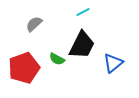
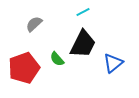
black trapezoid: moved 1 px right, 1 px up
green semicircle: rotated 21 degrees clockwise
